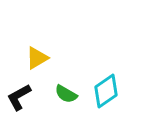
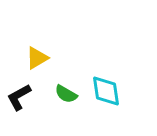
cyan diamond: rotated 64 degrees counterclockwise
